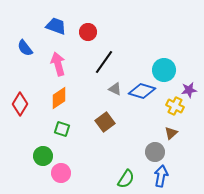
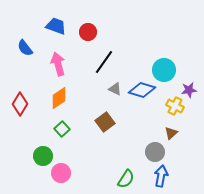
blue diamond: moved 1 px up
green square: rotated 28 degrees clockwise
